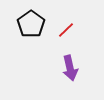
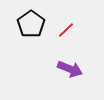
purple arrow: moved 1 px down; rotated 55 degrees counterclockwise
